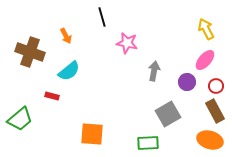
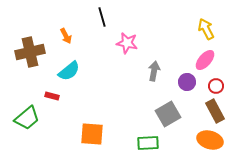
brown cross: rotated 32 degrees counterclockwise
green trapezoid: moved 7 px right, 1 px up
